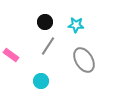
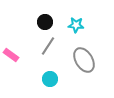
cyan circle: moved 9 px right, 2 px up
